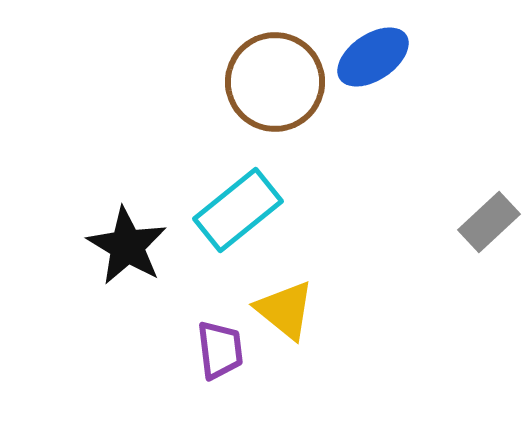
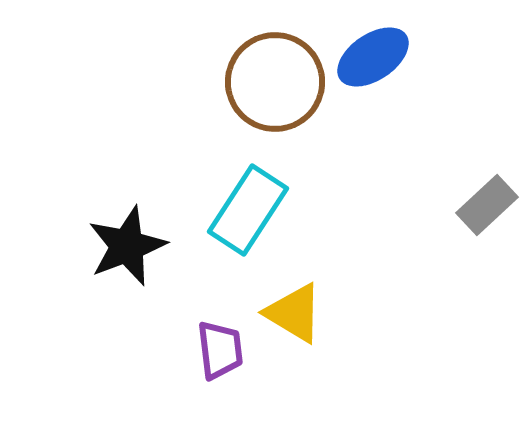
cyan rectangle: moved 10 px right; rotated 18 degrees counterclockwise
gray rectangle: moved 2 px left, 17 px up
black star: rotated 20 degrees clockwise
yellow triangle: moved 9 px right, 3 px down; rotated 8 degrees counterclockwise
